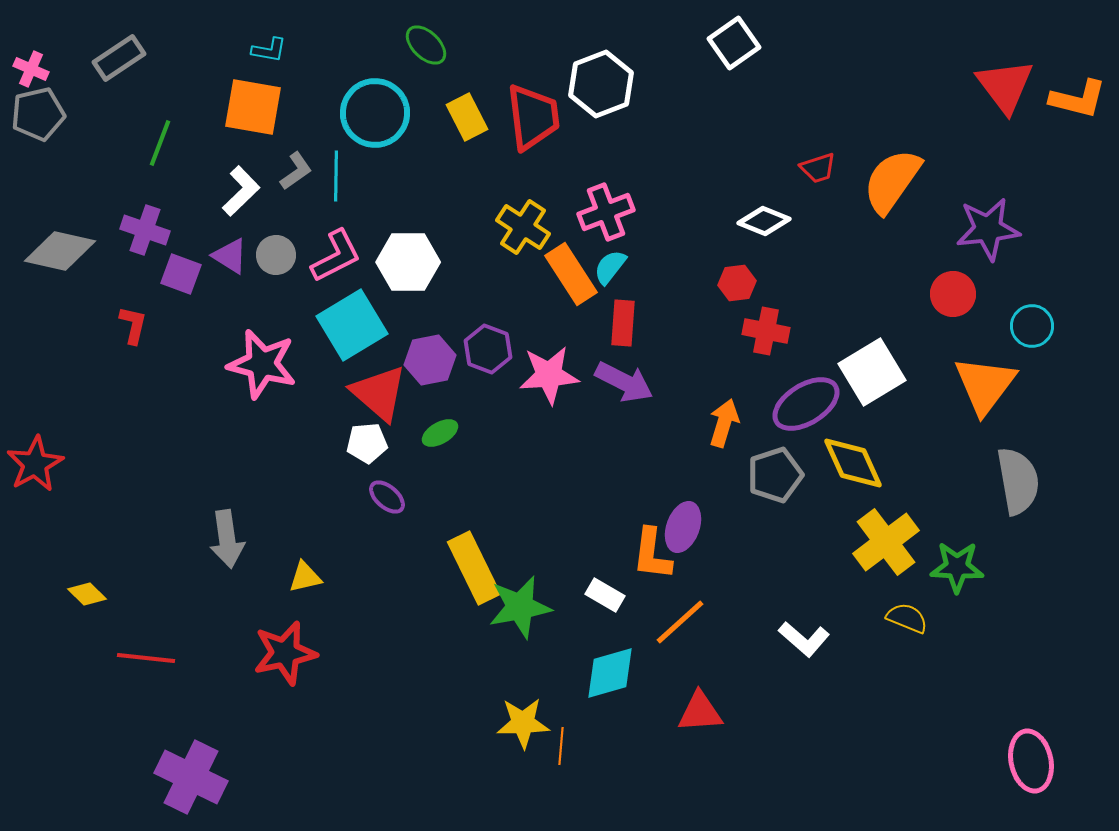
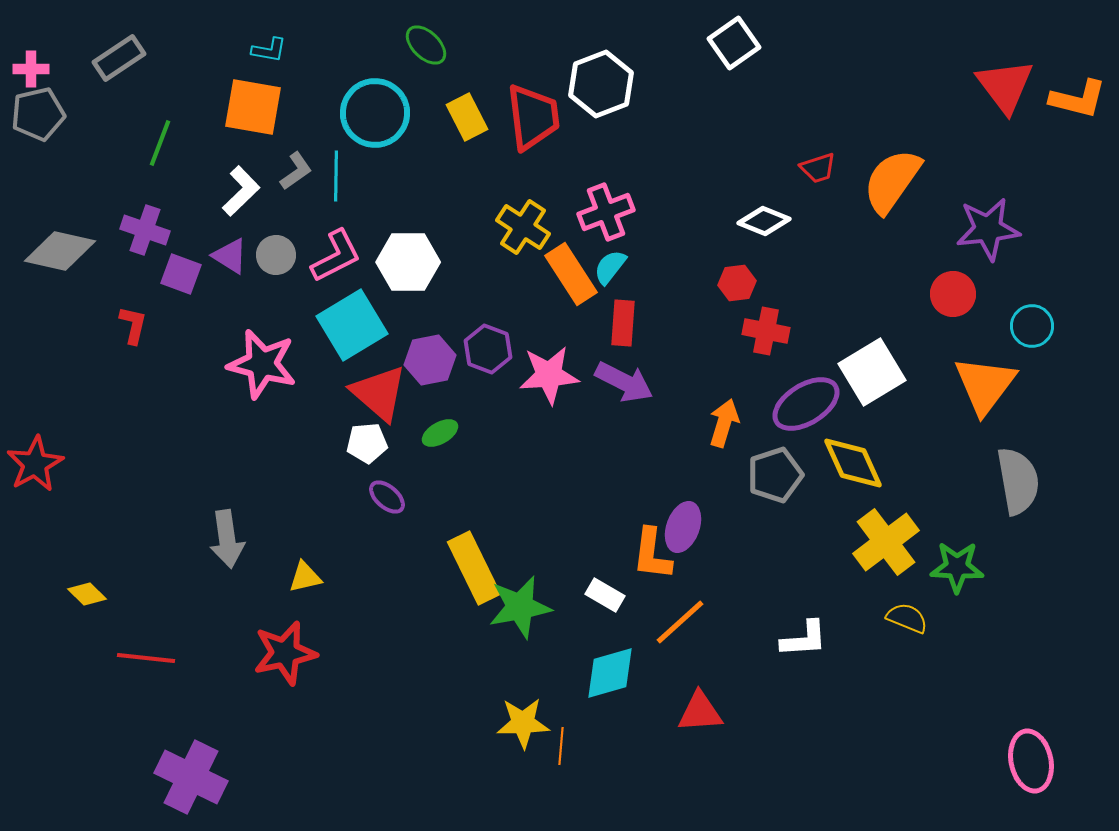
pink cross at (31, 69): rotated 24 degrees counterclockwise
white L-shape at (804, 639): rotated 45 degrees counterclockwise
